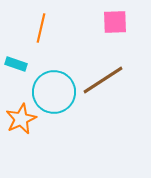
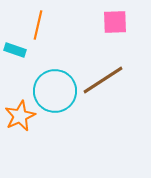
orange line: moved 3 px left, 3 px up
cyan rectangle: moved 1 px left, 14 px up
cyan circle: moved 1 px right, 1 px up
orange star: moved 1 px left, 3 px up
